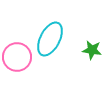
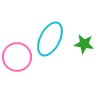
green star: moved 8 px left, 6 px up
